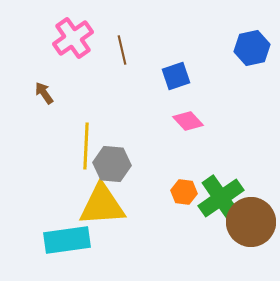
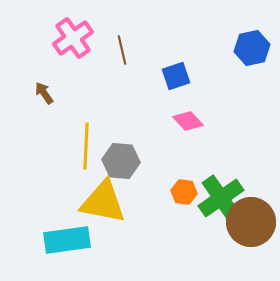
gray hexagon: moved 9 px right, 3 px up
yellow triangle: moved 1 px right, 3 px up; rotated 15 degrees clockwise
